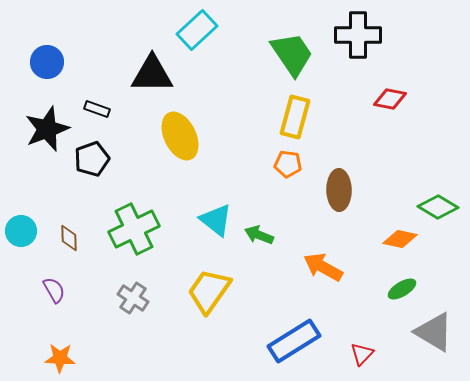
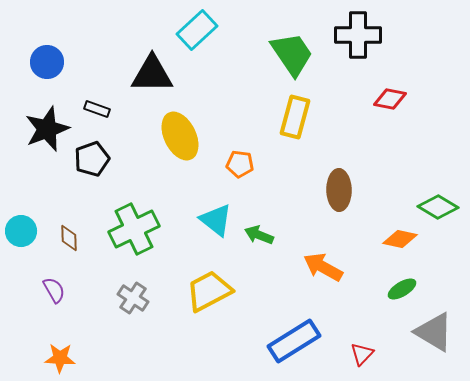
orange pentagon: moved 48 px left
yellow trapezoid: rotated 27 degrees clockwise
